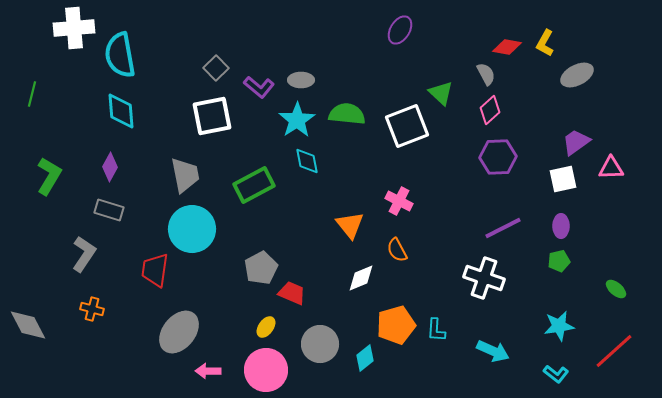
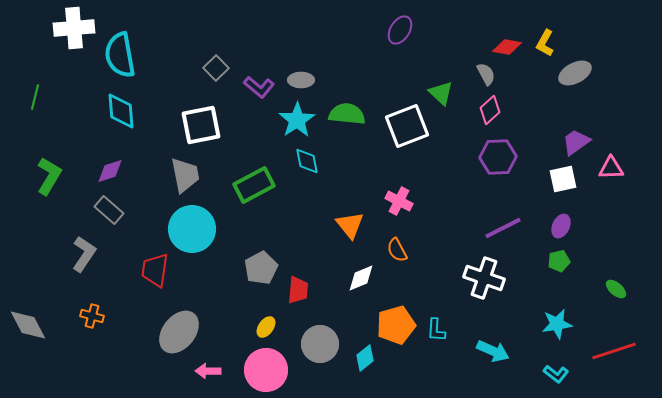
gray ellipse at (577, 75): moved 2 px left, 2 px up
green line at (32, 94): moved 3 px right, 3 px down
white square at (212, 116): moved 11 px left, 9 px down
purple diamond at (110, 167): moved 4 px down; rotated 44 degrees clockwise
gray rectangle at (109, 210): rotated 24 degrees clockwise
purple ellipse at (561, 226): rotated 25 degrees clockwise
red trapezoid at (292, 293): moved 6 px right, 3 px up; rotated 72 degrees clockwise
orange cross at (92, 309): moved 7 px down
cyan star at (559, 326): moved 2 px left, 2 px up
red line at (614, 351): rotated 24 degrees clockwise
